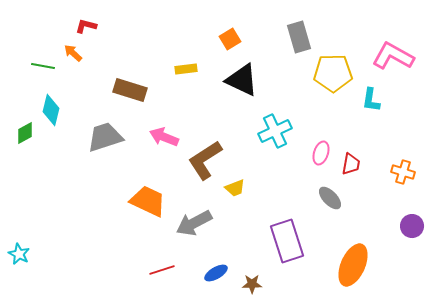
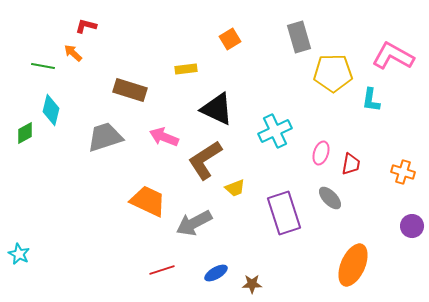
black triangle: moved 25 px left, 29 px down
purple rectangle: moved 3 px left, 28 px up
